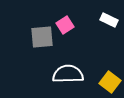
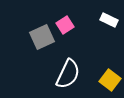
gray square: rotated 20 degrees counterclockwise
white semicircle: rotated 116 degrees clockwise
yellow square: moved 2 px up
